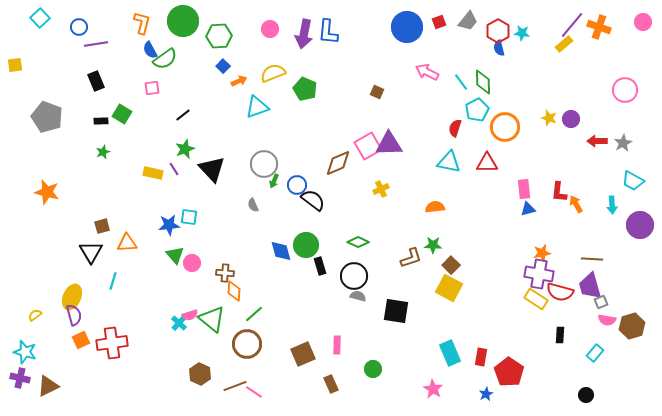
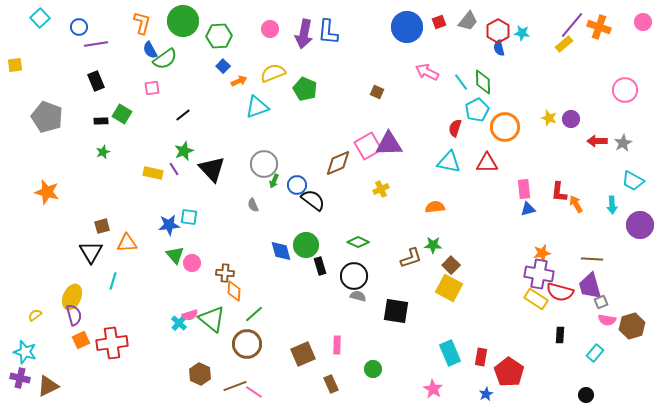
green star at (185, 149): moved 1 px left, 2 px down
